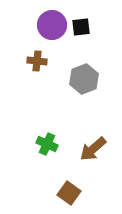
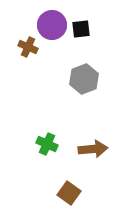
black square: moved 2 px down
brown cross: moved 9 px left, 14 px up; rotated 18 degrees clockwise
brown arrow: rotated 144 degrees counterclockwise
